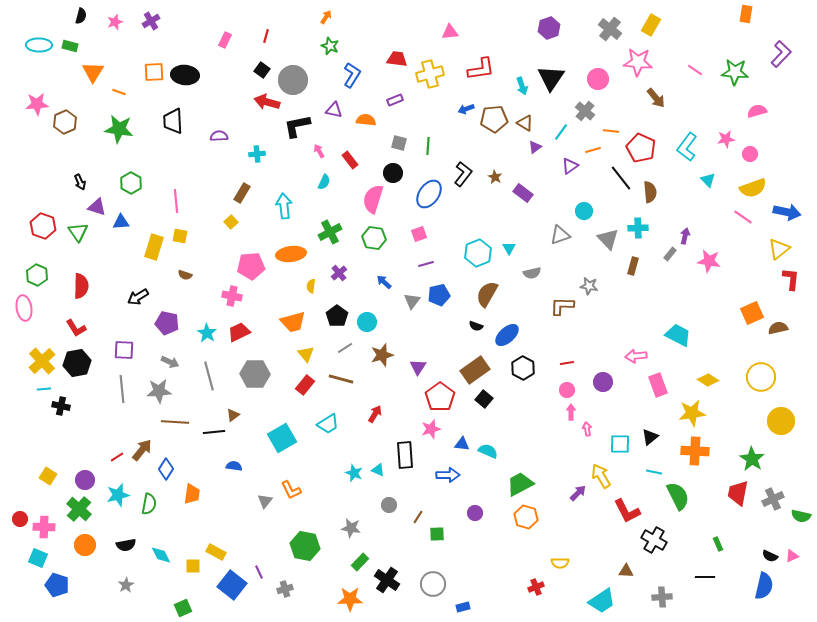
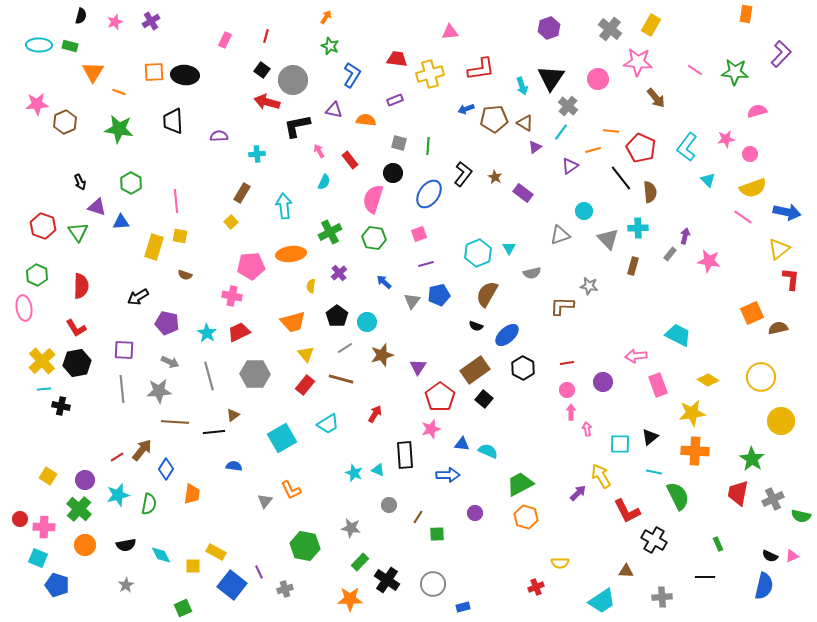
gray cross at (585, 111): moved 17 px left, 5 px up
